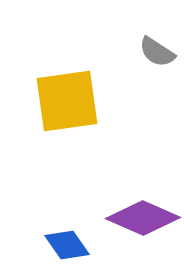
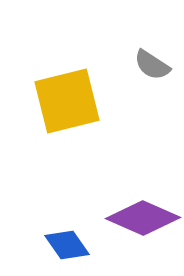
gray semicircle: moved 5 px left, 13 px down
yellow square: rotated 6 degrees counterclockwise
